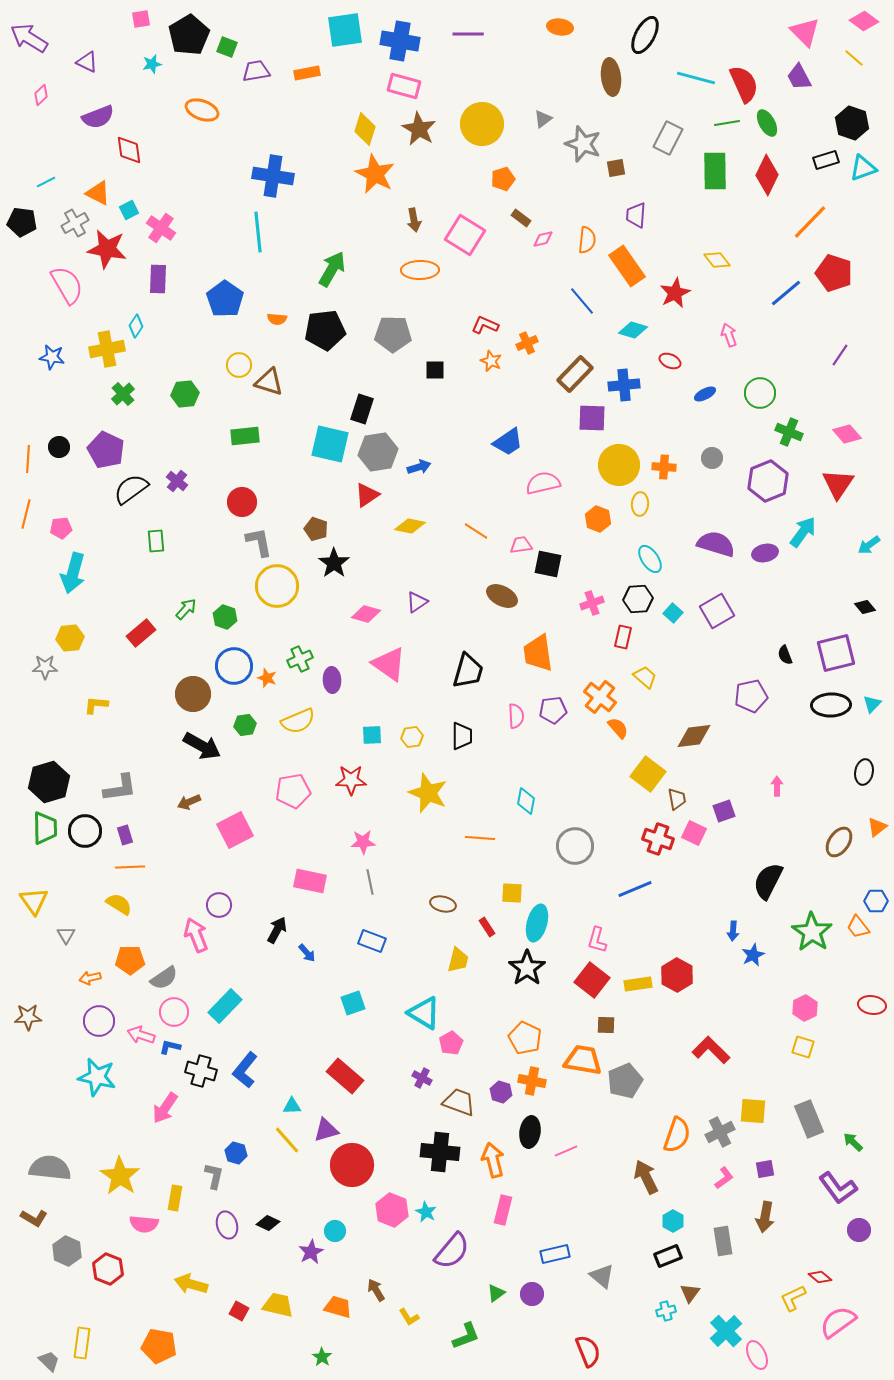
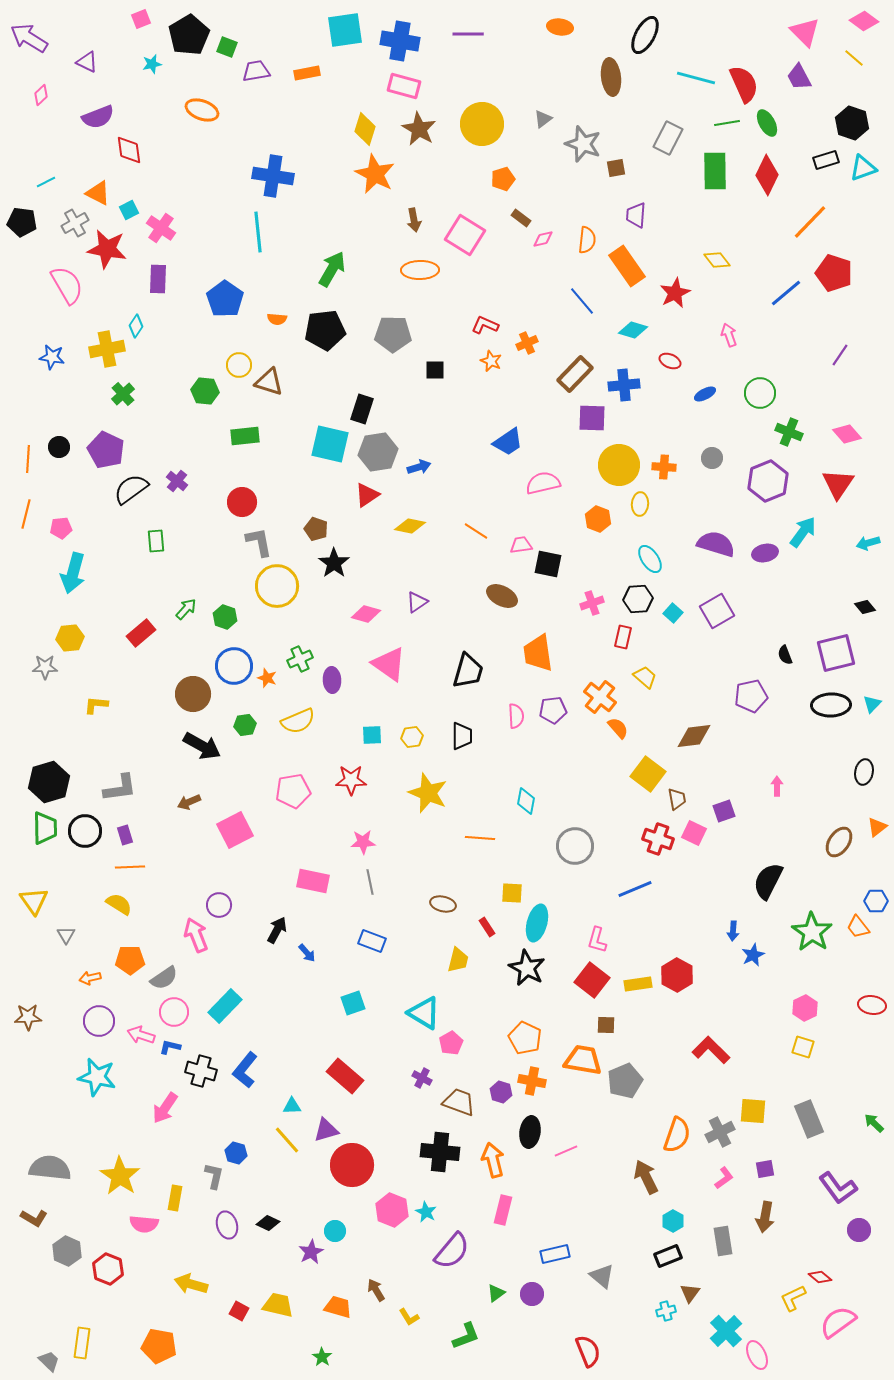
pink square at (141, 19): rotated 12 degrees counterclockwise
green hexagon at (185, 394): moved 20 px right, 3 px up; rotated 12 degrees clockwise
cyan arrow at (869, 545): moved 1 px left, 2 px up; rotated 20 degrees clockwise
pink rectangle at (310, 881): moved 3 px right
black star at (527, 968): rotated 9 degrees counterclockwise
green arrow at (853, 1142): moved 21 px right, 19 px up
